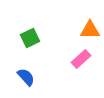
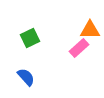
pink rectangle: moved 2 px left, 11 px up
